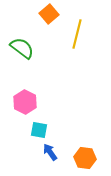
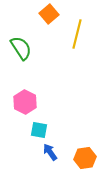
green semicircle: moved 1 px left; rotated 20 degrees clockwise
orange hexagon: rotated 15 degrees counterclockwise
